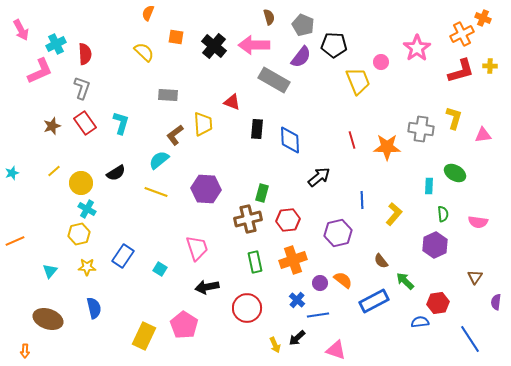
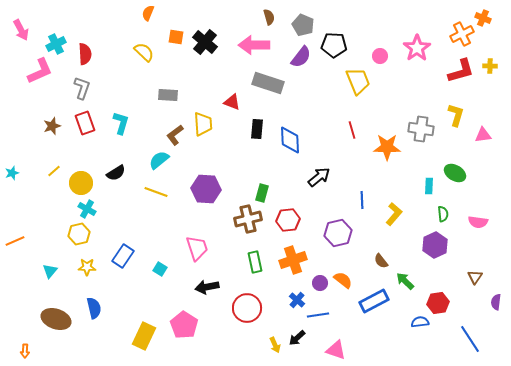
black cross at (214, 46): moved 9 px left, 4 px up
pink circle at (381, 62): moved 1 px left, 6 px up
gray rectangle at (274, 80): moved 6 px left, 3 px down; rotated 12 degrees counterclockwise
yellow L-shape at (454, 118): moved 2 px right, 3 px up
red rectangle at (85, 123): rotated 15 degrees clockwise
red line at (352, 140): moved 10 px up
brown ellipse at (48, 319): moved 8 px right
